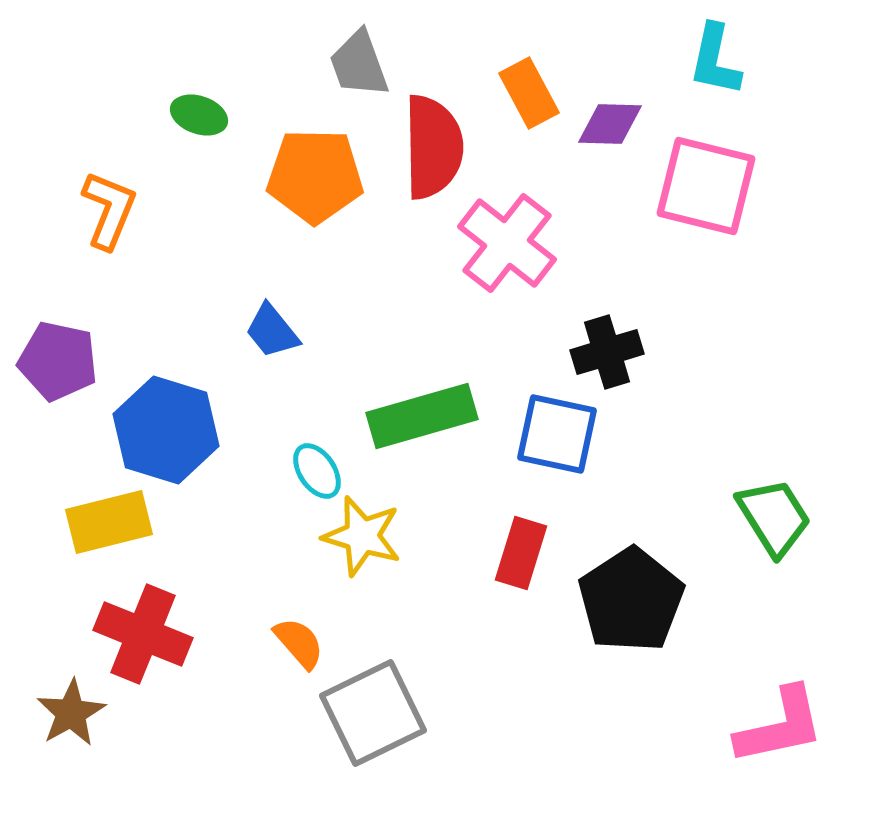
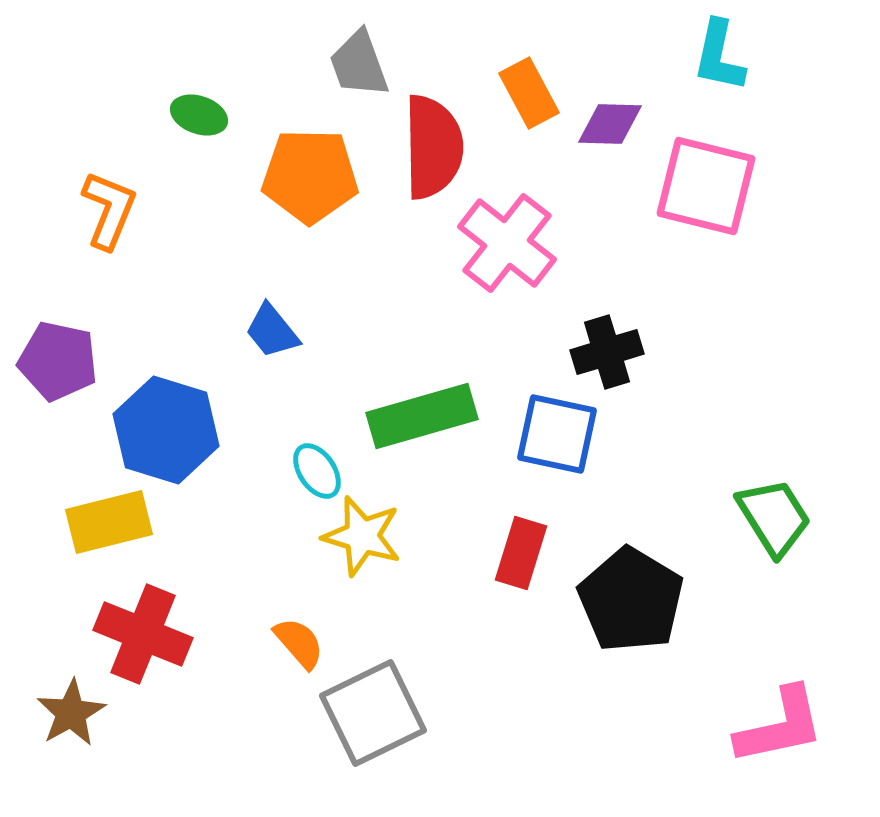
cyan L-shape: moved 4 px right, 4 px up
orange pentagon: moved 5 px left
black pentagon: rotated 8 degrees counterclockwise
